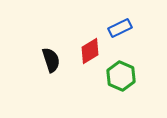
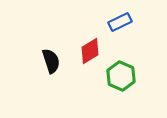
blue rectangle: moved 6 px up
black semicircle: moved 1 px down
